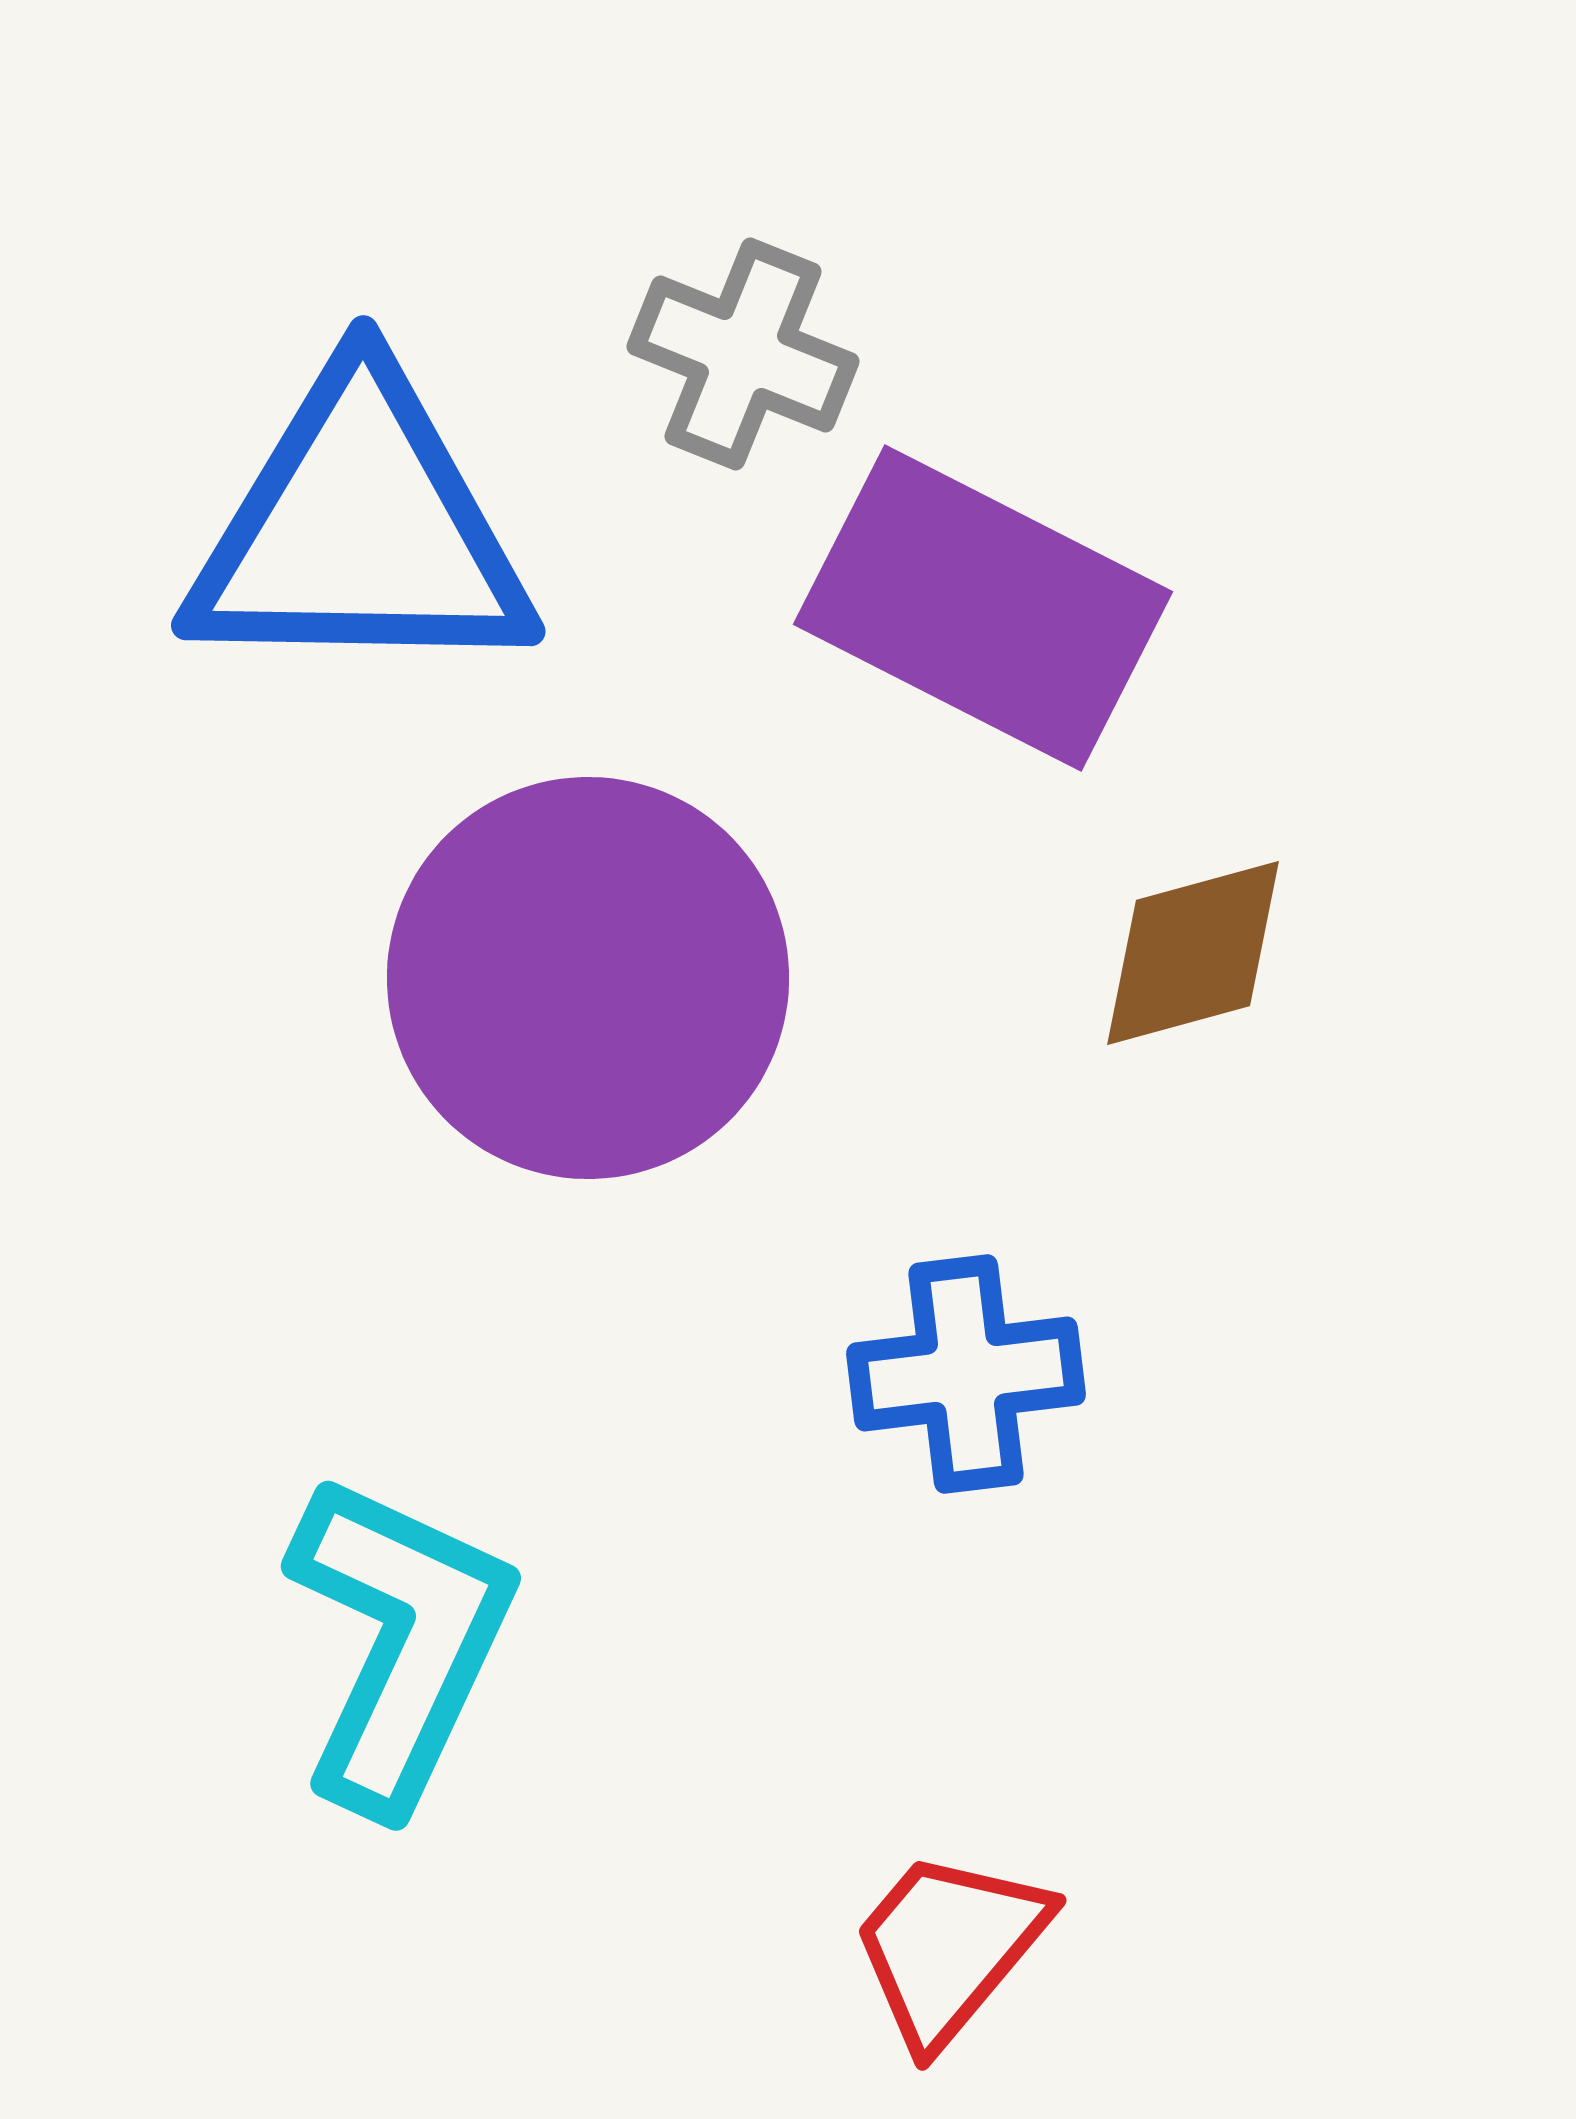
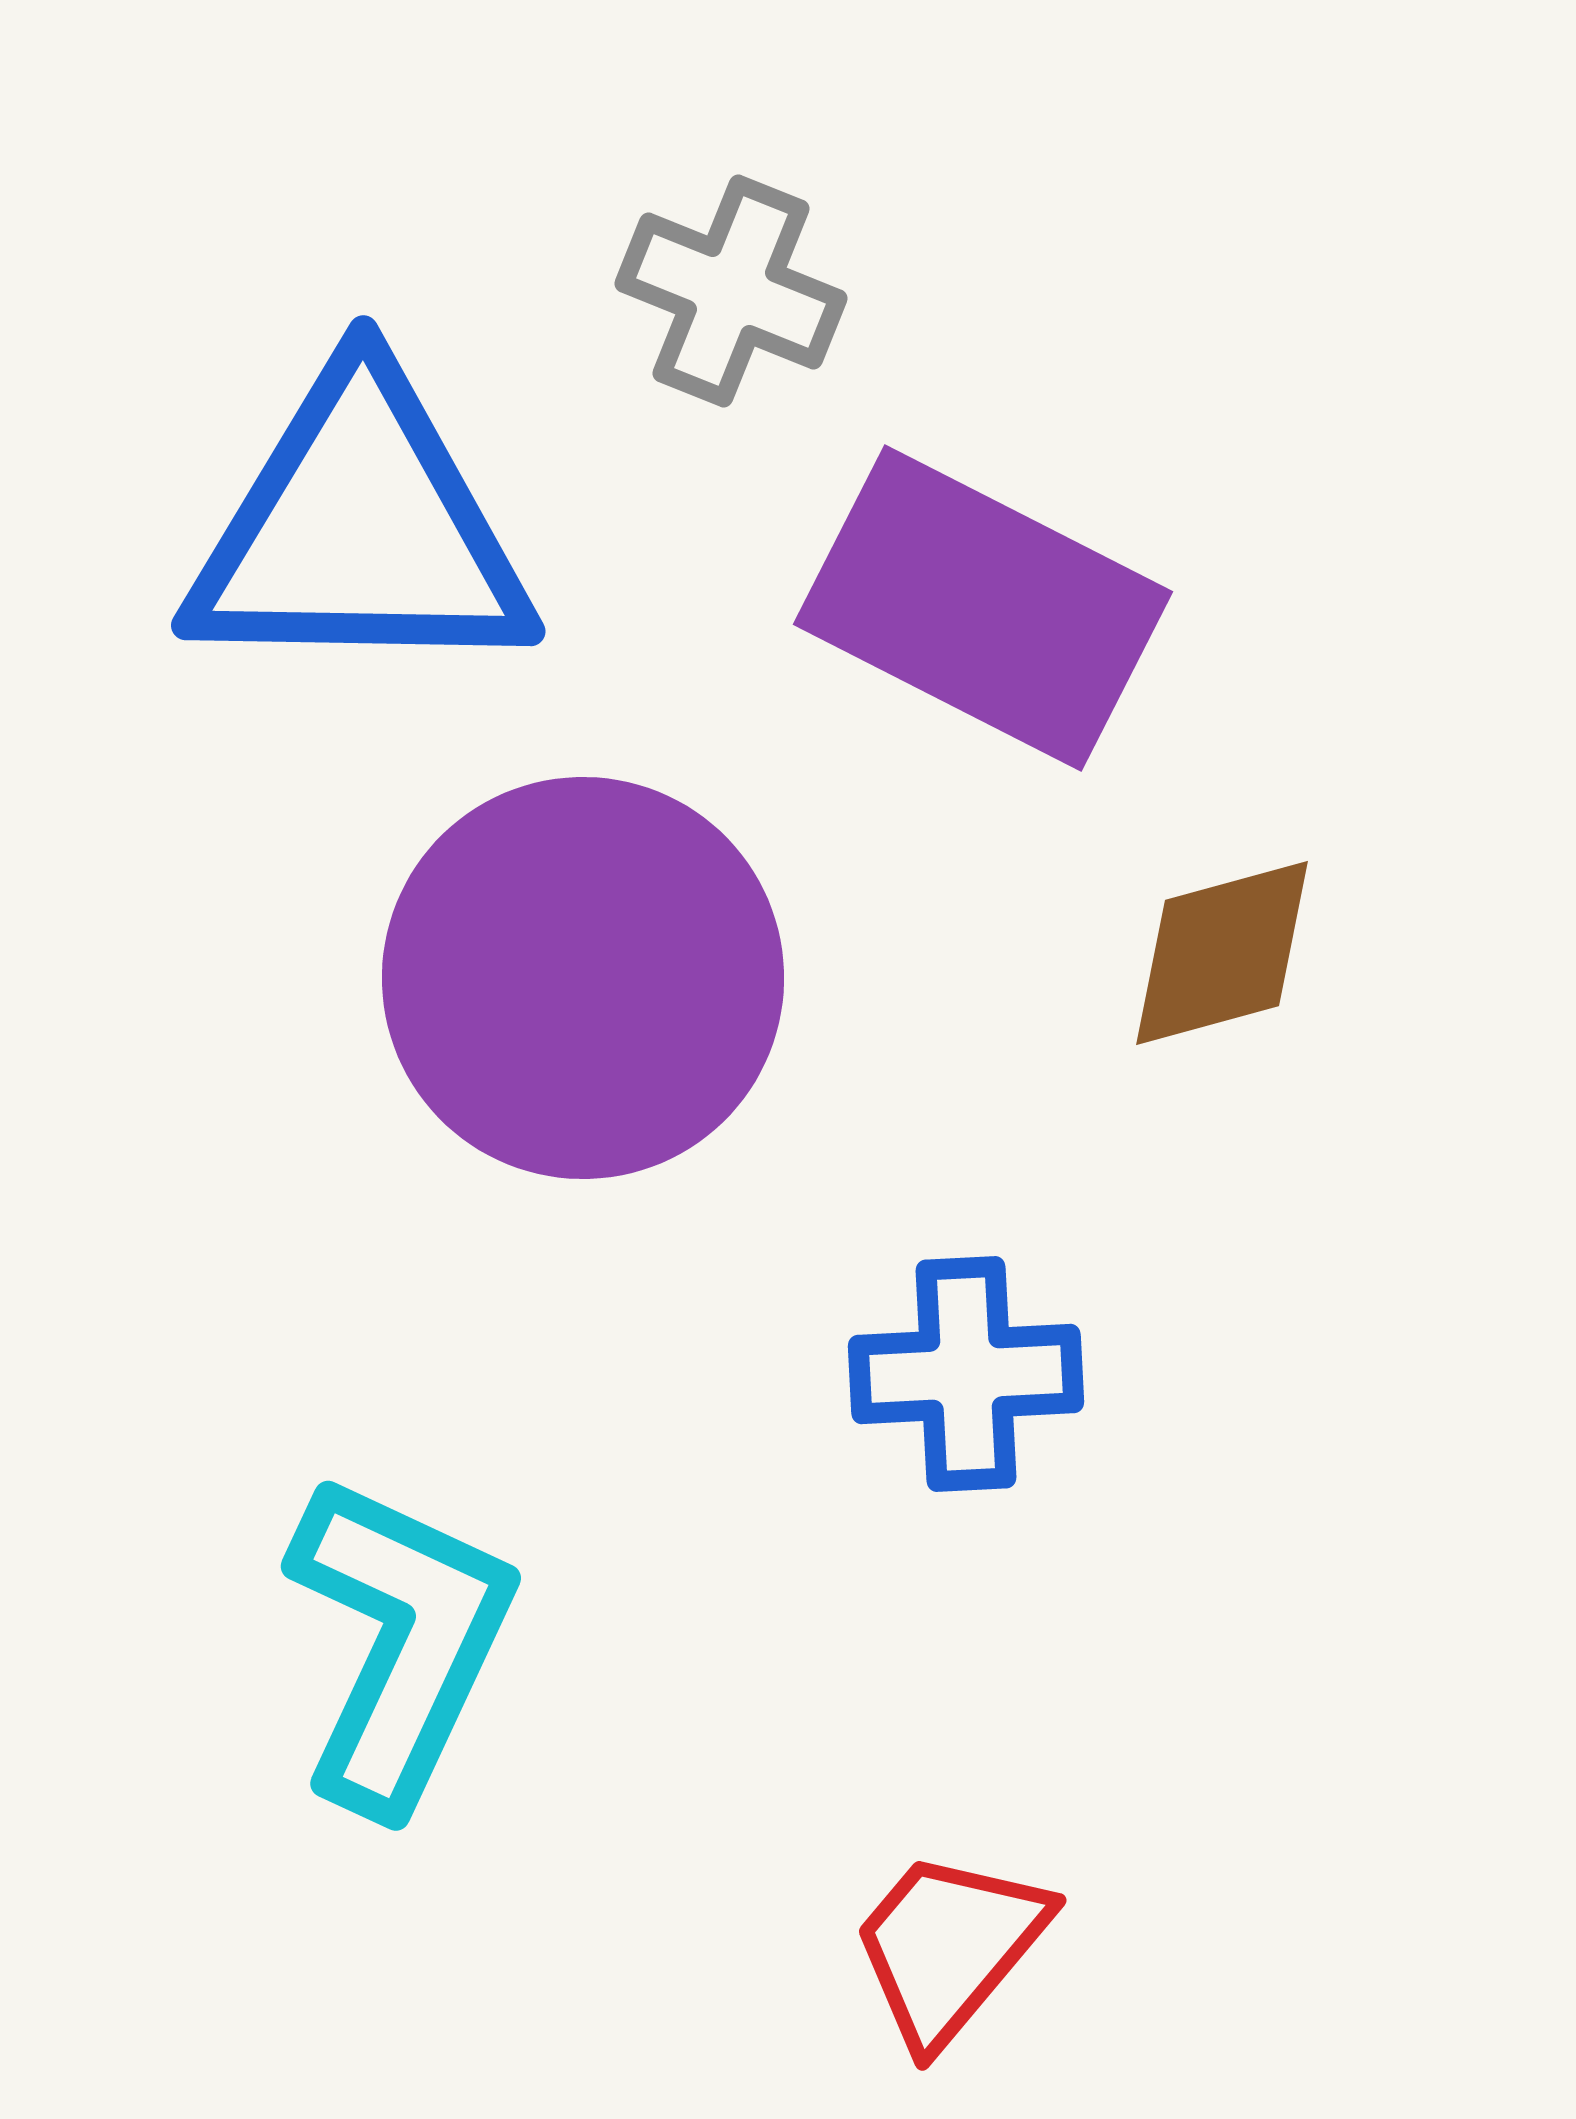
gray cross: moved 12 px left, 63 px up
brown diamond: moved 29 px right
purple circle: moved 5 px left
blue cross: rotated 4 degrees clockwise
